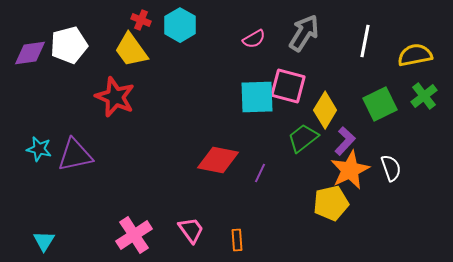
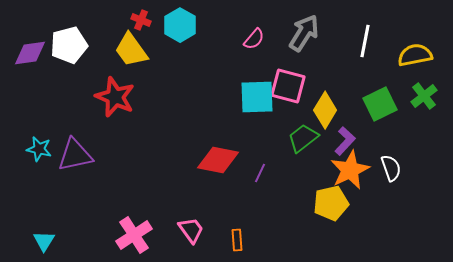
pink semicircle: rotated 20 degrees counterclockwise
